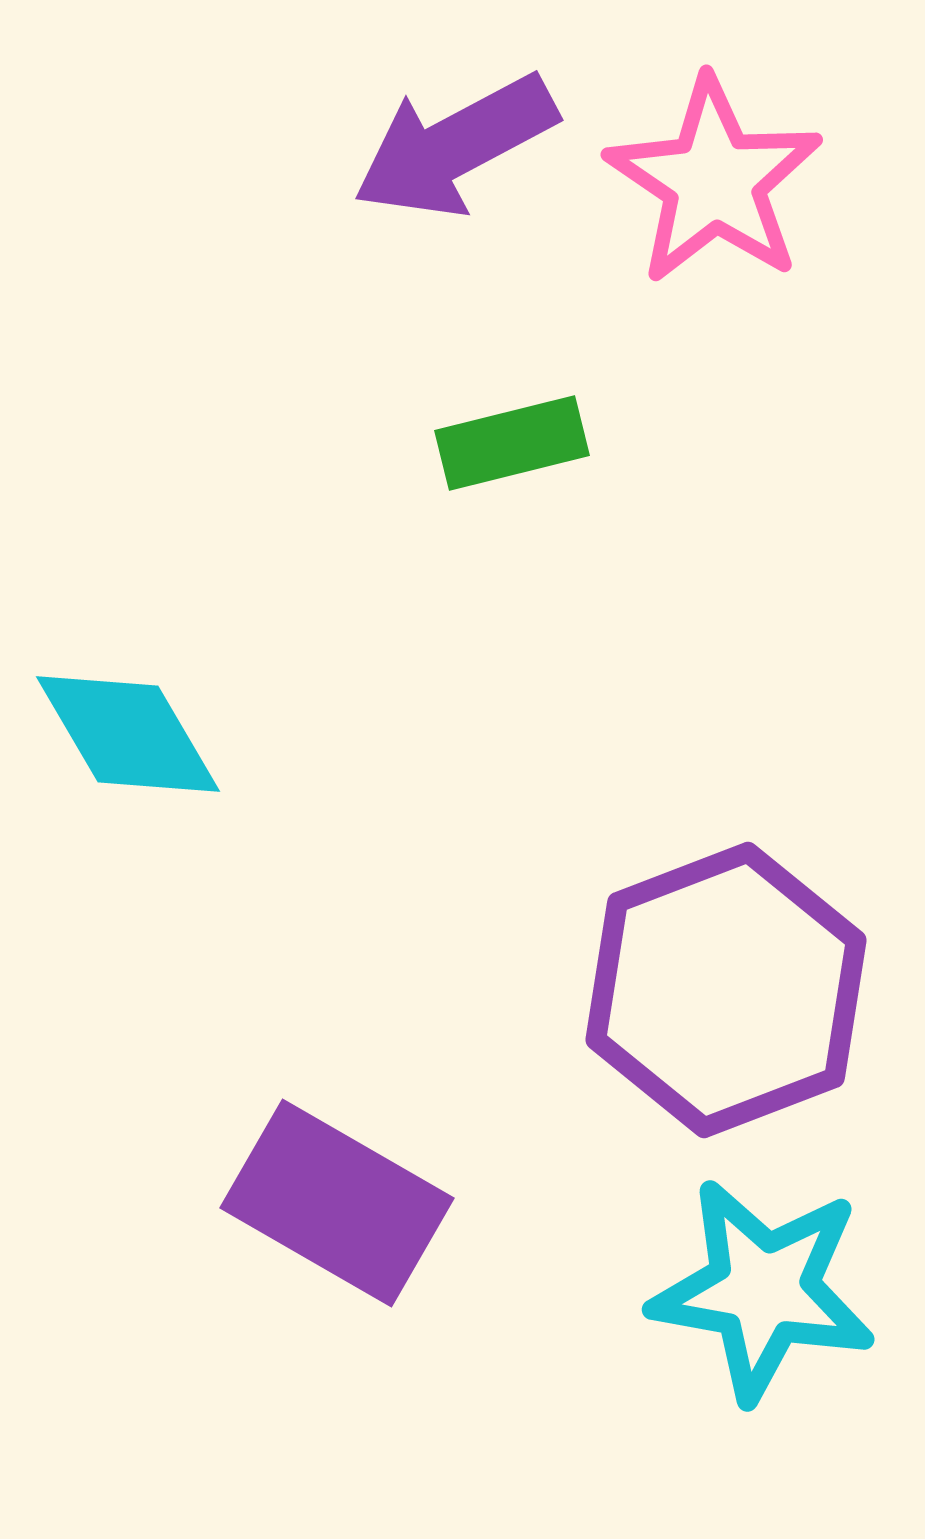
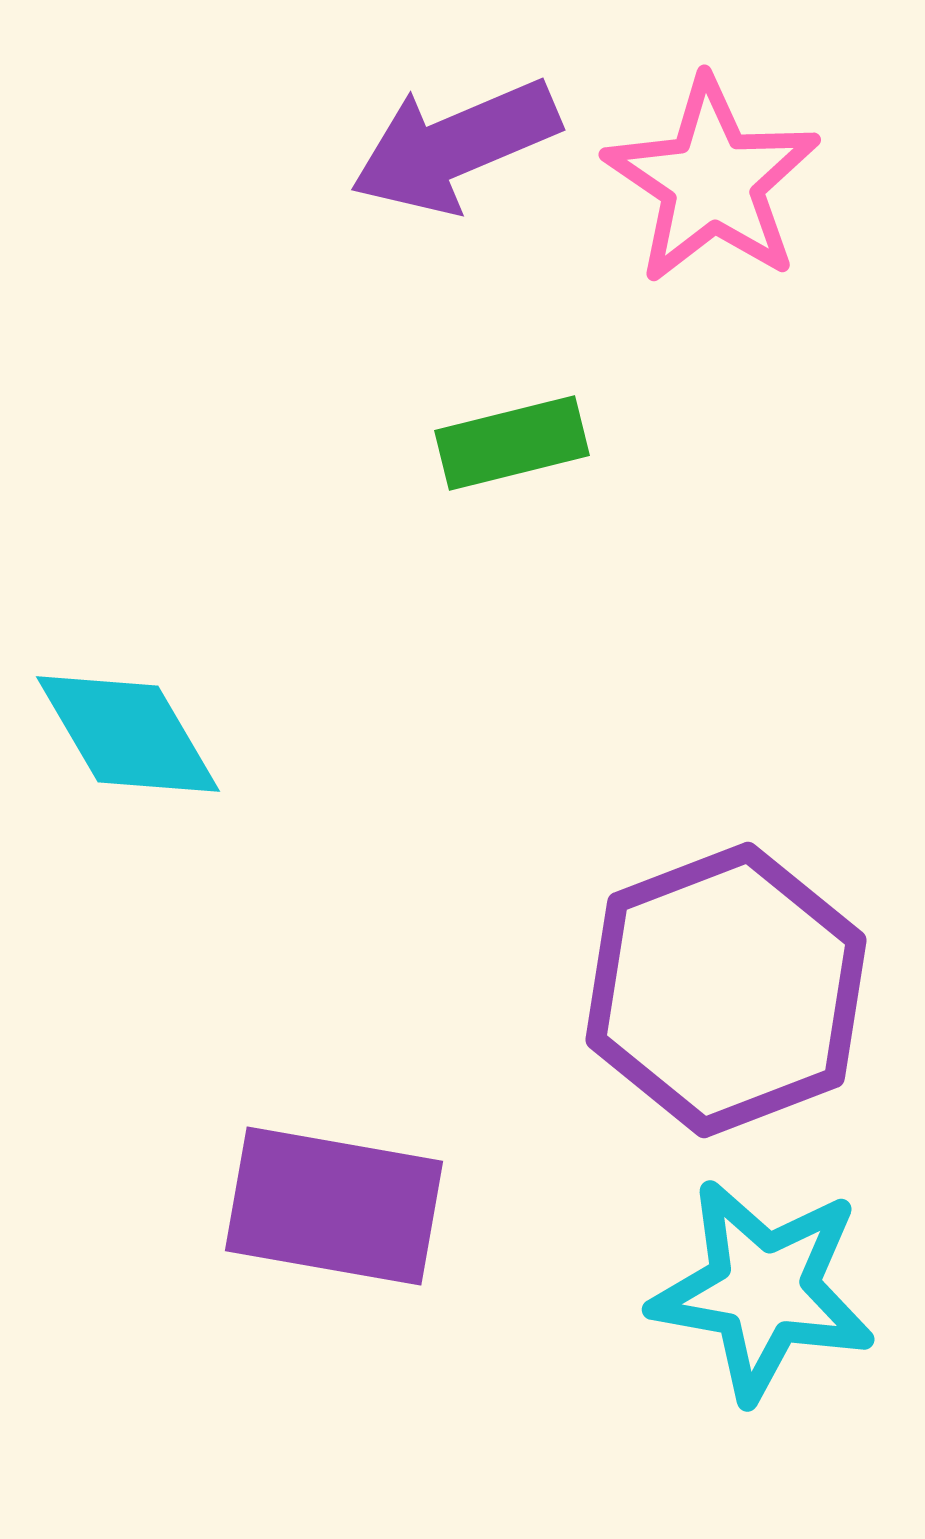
purple arrow: rotated 5 degrees clockwise
pink star: moved 2 px left
purple rectangle: moved 3 px left, 3 px down; rotated 20 degrees counterclockwise
